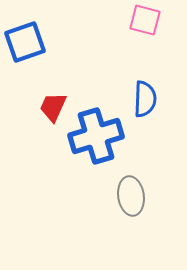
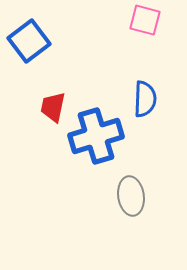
blue square: moved 4 px right, 1 px up; rotated 18 degrees counterclockwise
red trapezoid: rotated 12 degrees counterclockwise
